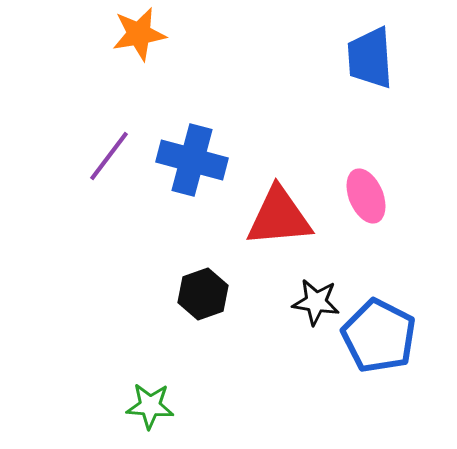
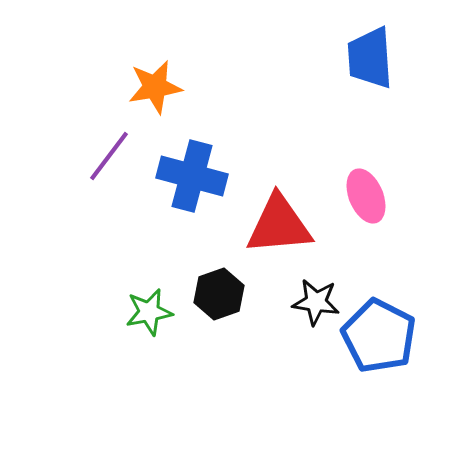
orange star: moved 16 px right, 53 px down
blue cross: moved 16 px down
red triangle: moved 8 px down
black hexagon: moved 16 px right
green star: moved 1 px left, 94 px up; rotated 15 degrees counterclockwise
